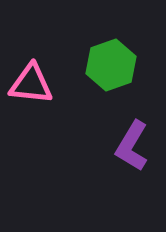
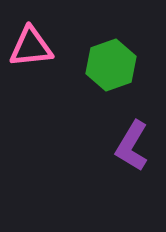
pink triangle: moved 37 px up; rotated 12 degrees counterclockwise
